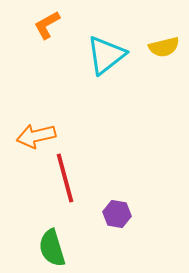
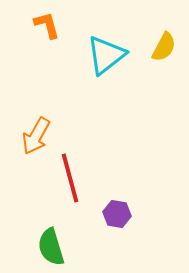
orange L-shape: rotated 104 degrees clockwise
yellow semicircle: rotated 48 degrees counterclockwise
orange arrow: rotated 48 degrees counterclockwise
red line: moved 5 px right
green semicircle: moved 1 px left, 1 px up
